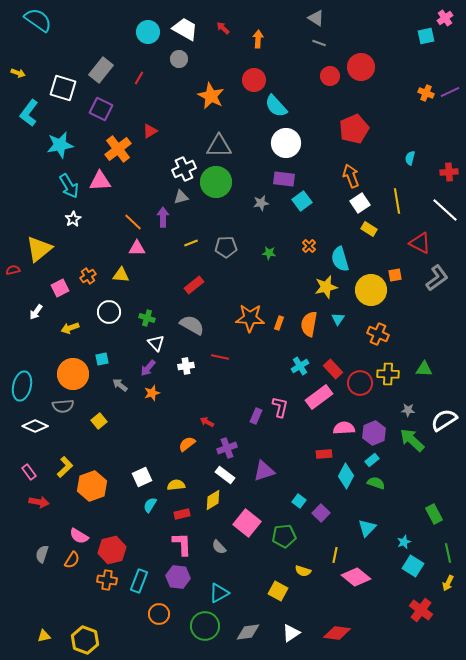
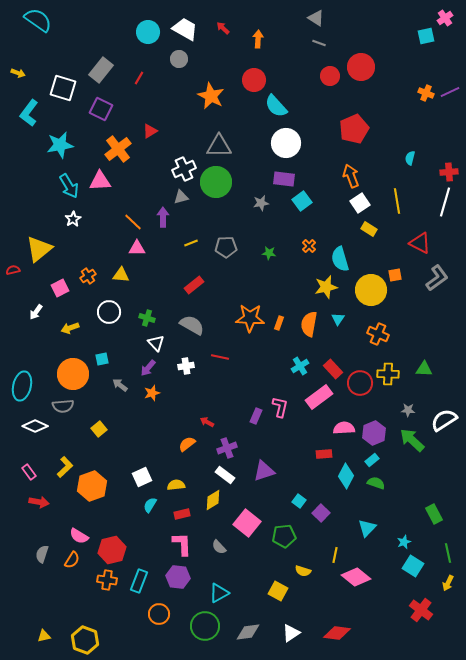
white line at (445, 210): moved 8 px up; rotated 64 degrees clockwise
yellow square at (99, 421): moved 8 px down
